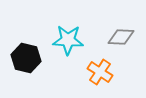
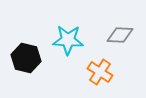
gray diamond: moved 1 px left, 2 px up
